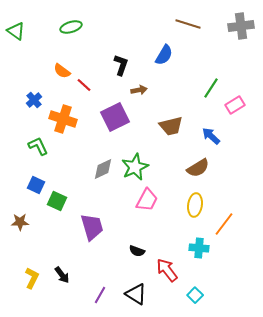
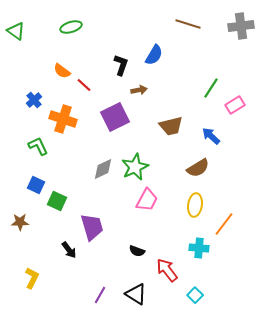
blue semicircle: moved 10 px left
black arrow: moved 7 px right, 25 px up
